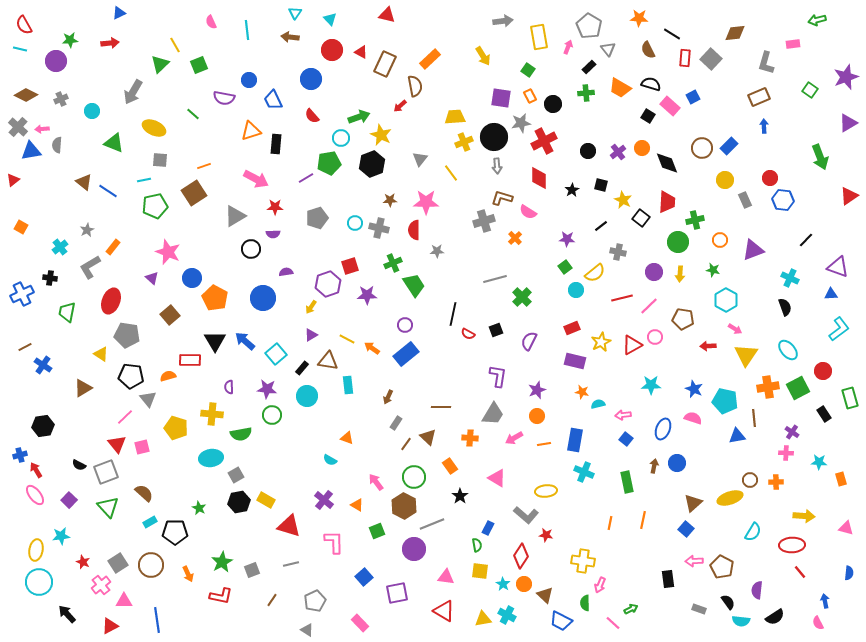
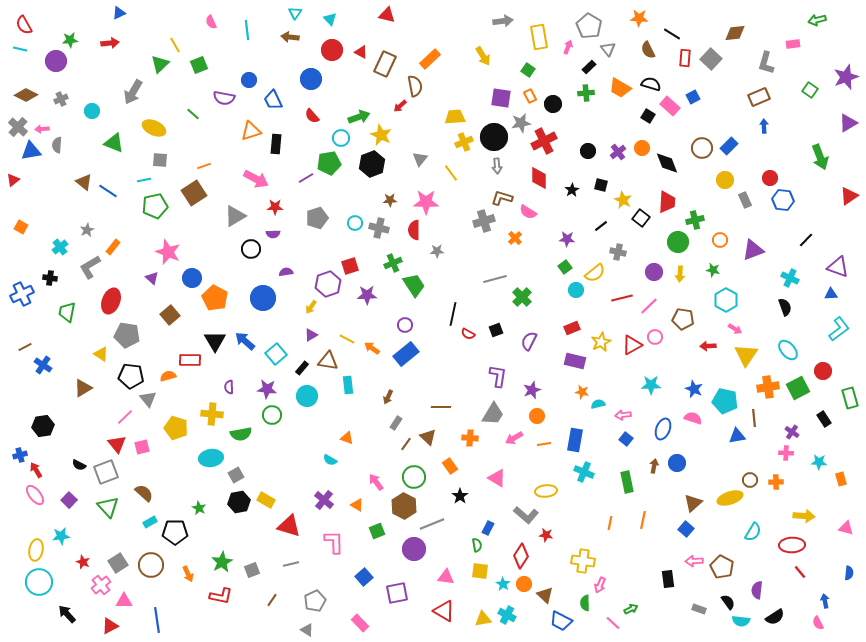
purple star at (537, 390): moved 5 px left
black rectangle at (824, 414): moved 5 px down
